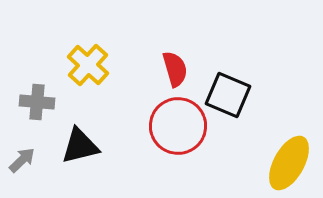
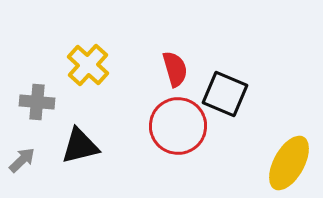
black square: moved 3 px left, 1 px up
